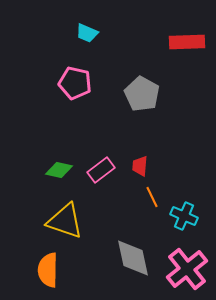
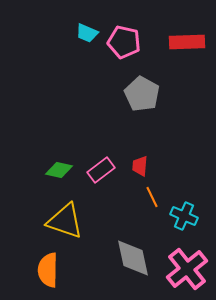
pink pentagon: moved 49 px right, 41 px up
